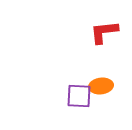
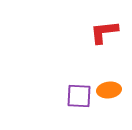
orange ellipse: moved 8 px right, 4 px down
